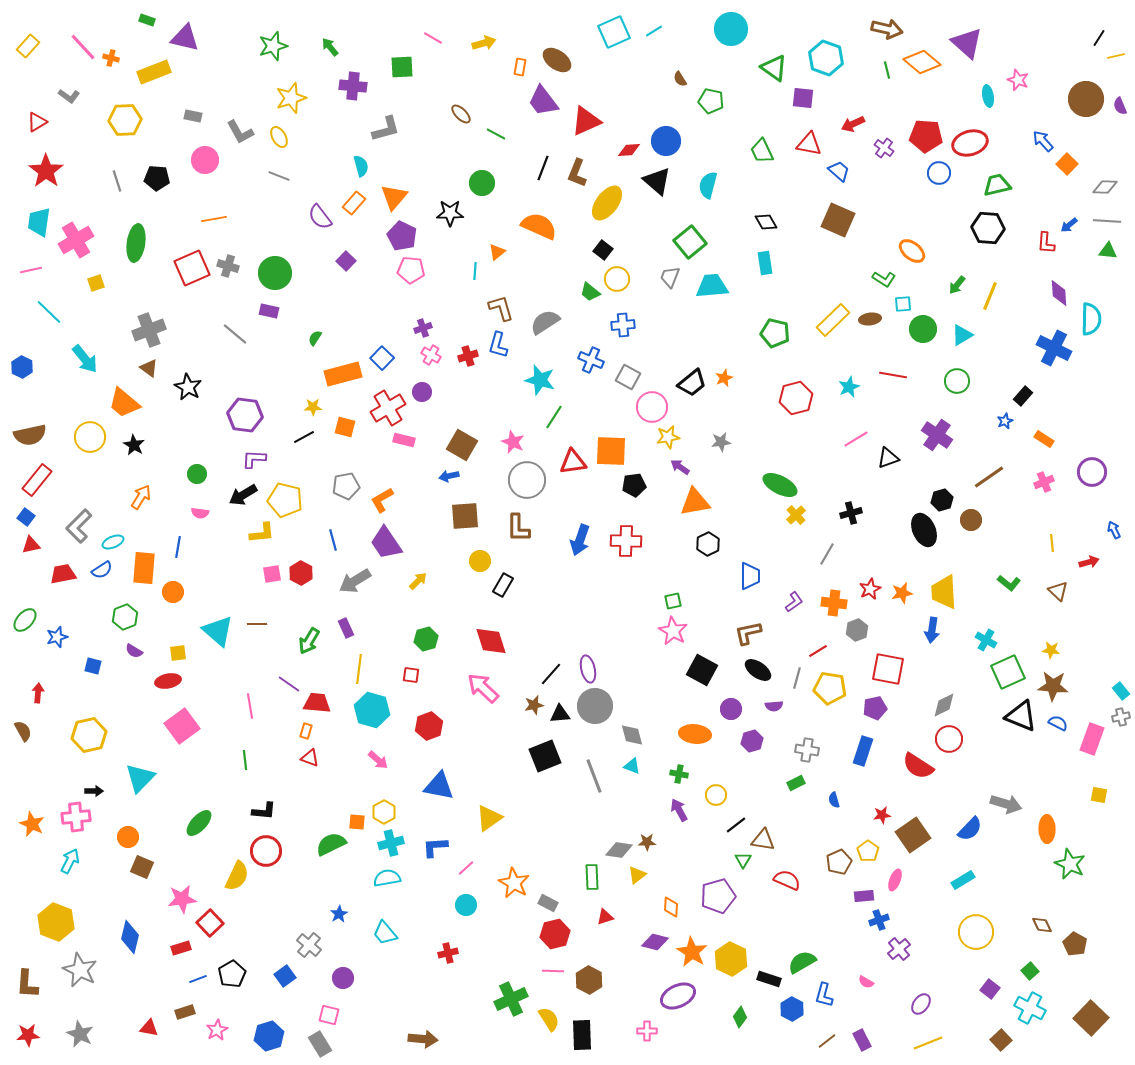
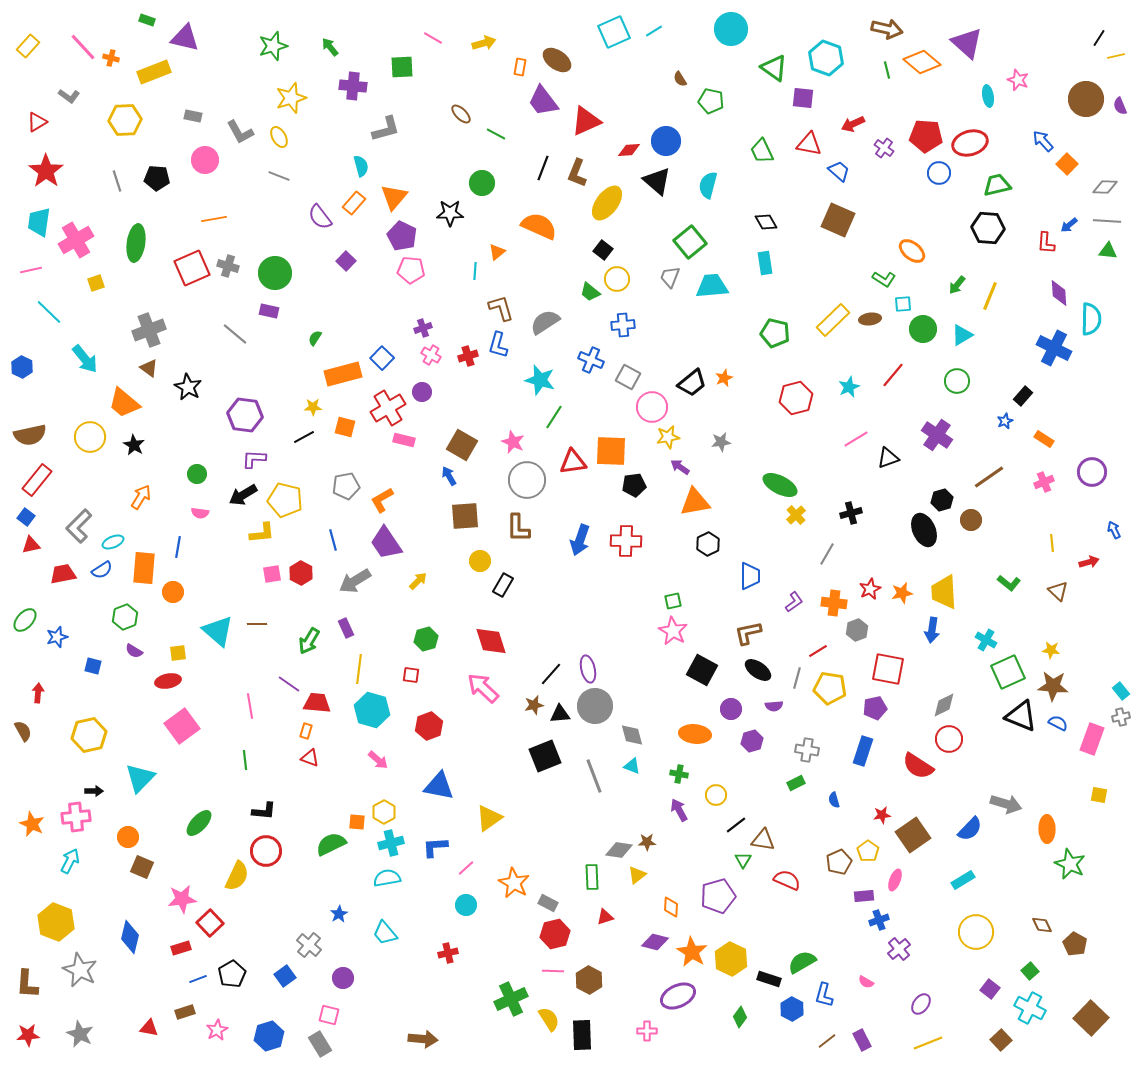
red line at (893, 375): rotated 60 degrees counterclockwise
blue arrow at (449, 476): rotated 72 degrees clockwise
